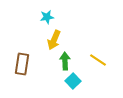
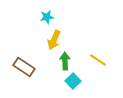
brown rectangle: moved 2 px right, 3 px down; rotated 65 degrees counterclockwise
